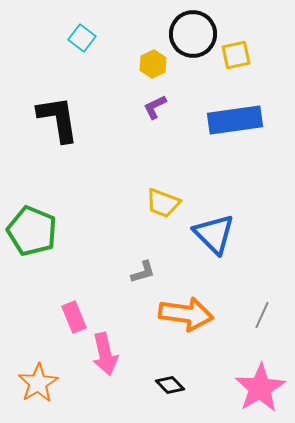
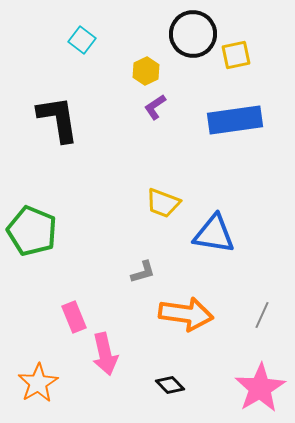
cyan square: moved 2 px down
yellow hexagon: moved 7 px left, 7 px down
purple L-shape: rotated 8 degrees counterclockwise
blue triangle: rotated 36 degrees counterclockwise
